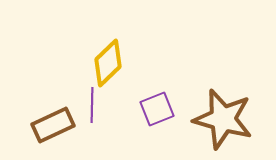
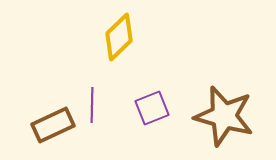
yellow diamond: moved 11 px right, 26 px up
purple square: moved 5 px left, 1 px up
brown star: moved 1 px right, 3 px up
